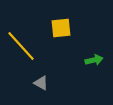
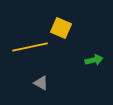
yellow square: rotated 30 degrees clockwise
yellow line: moved 9 px right, 1 px down; rotated 60 degrees counterclockwise
